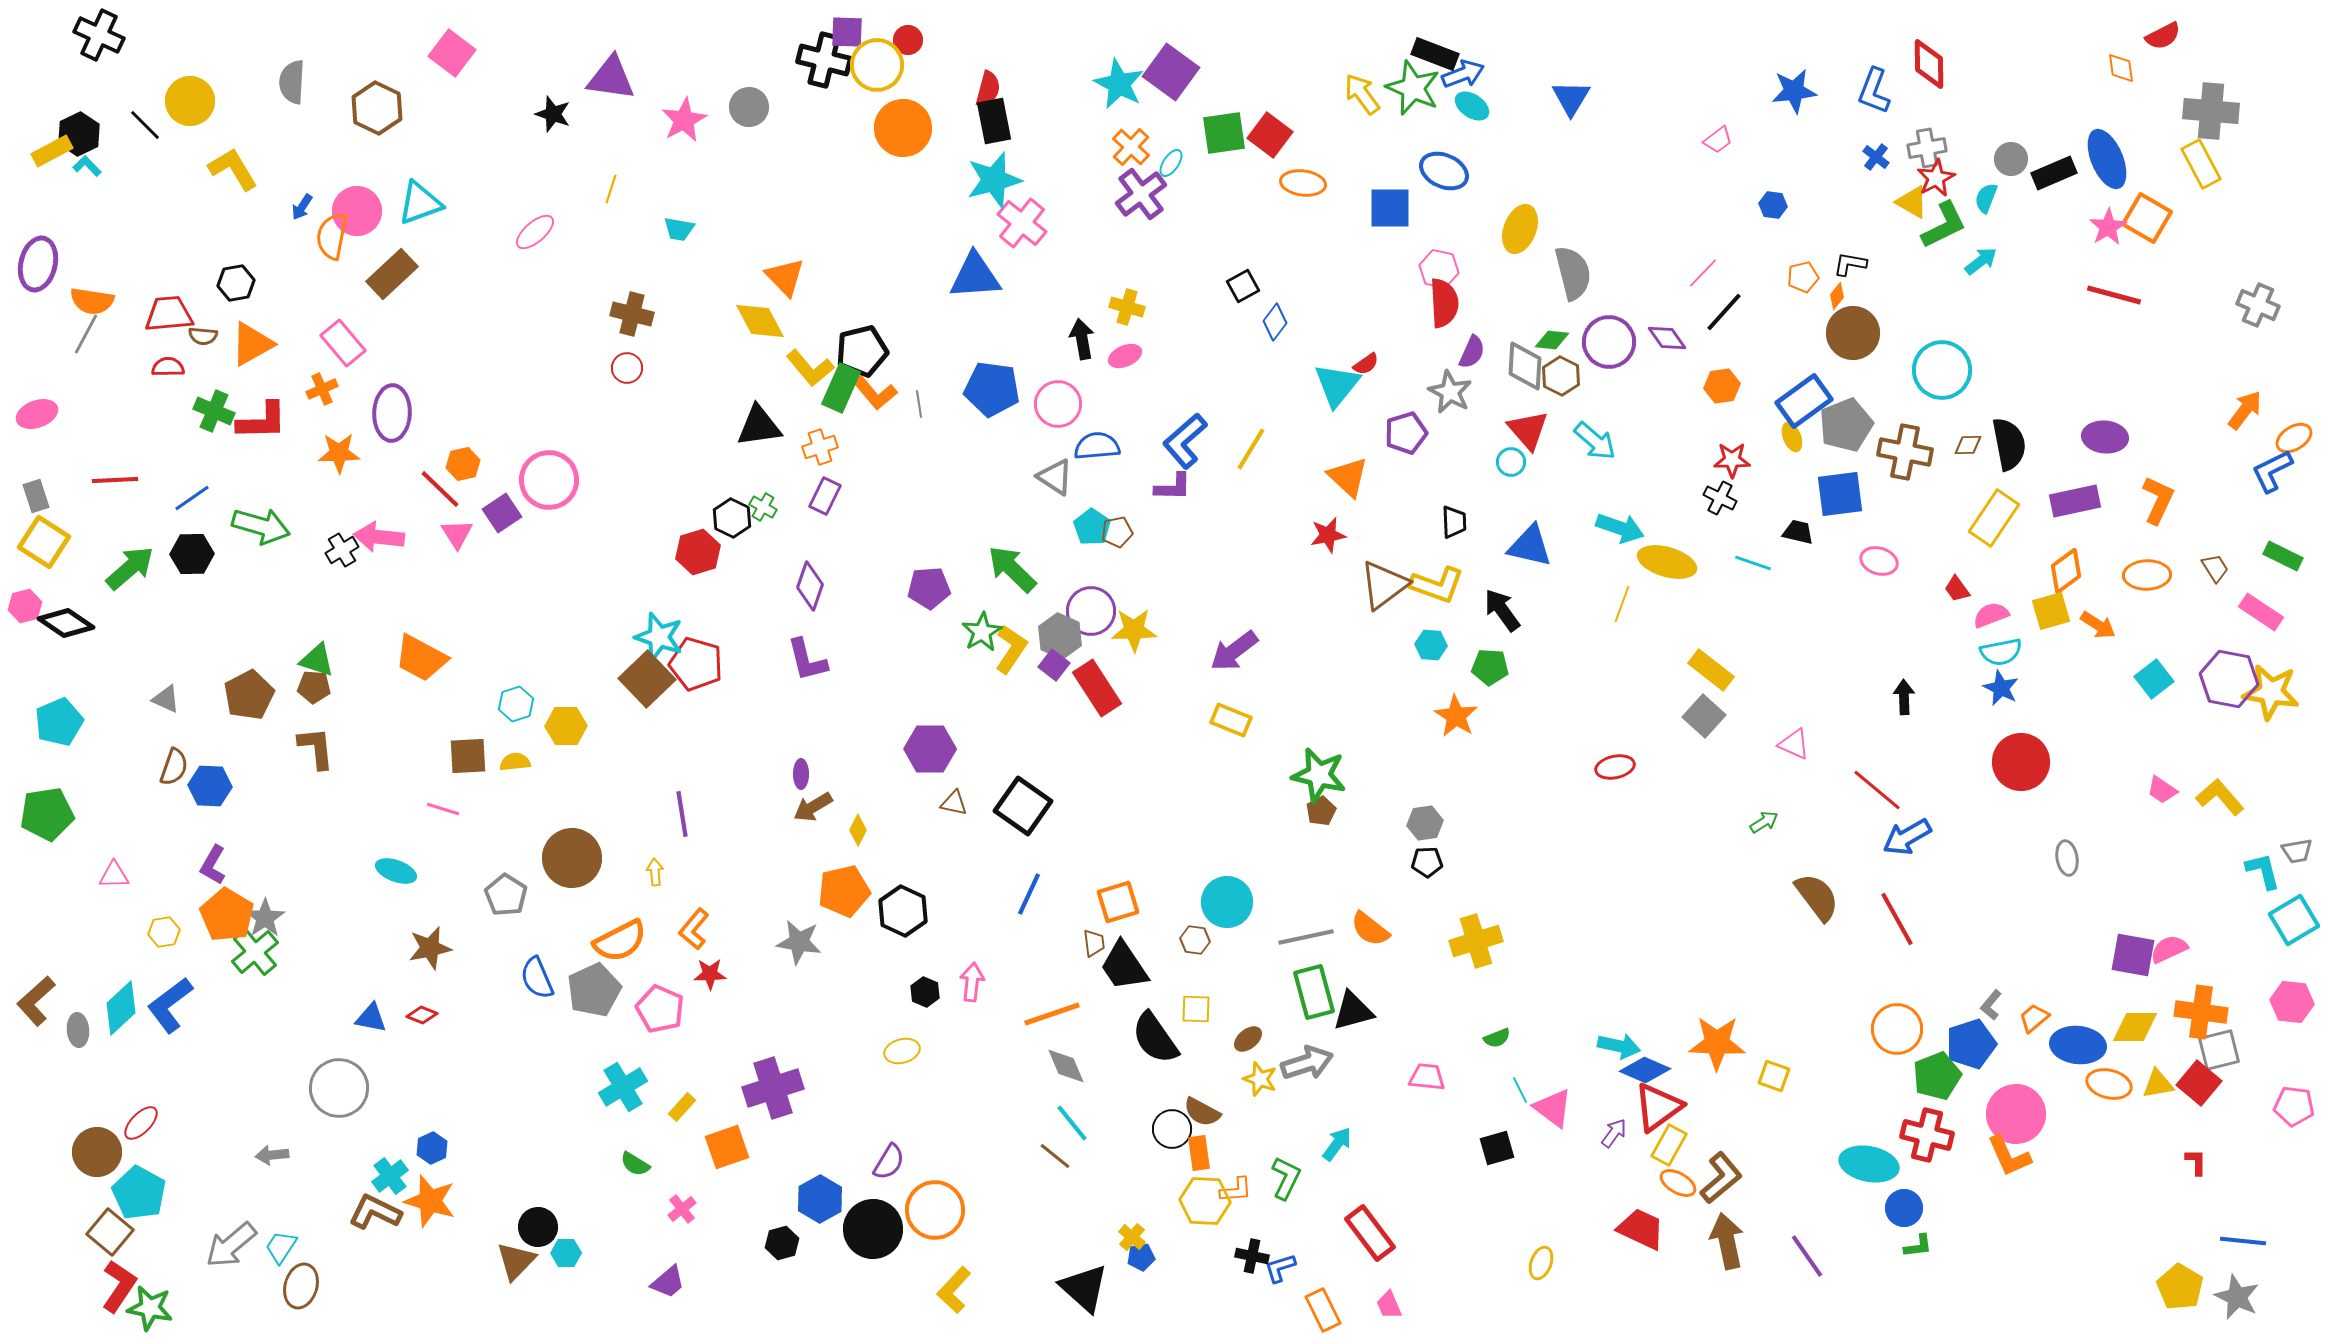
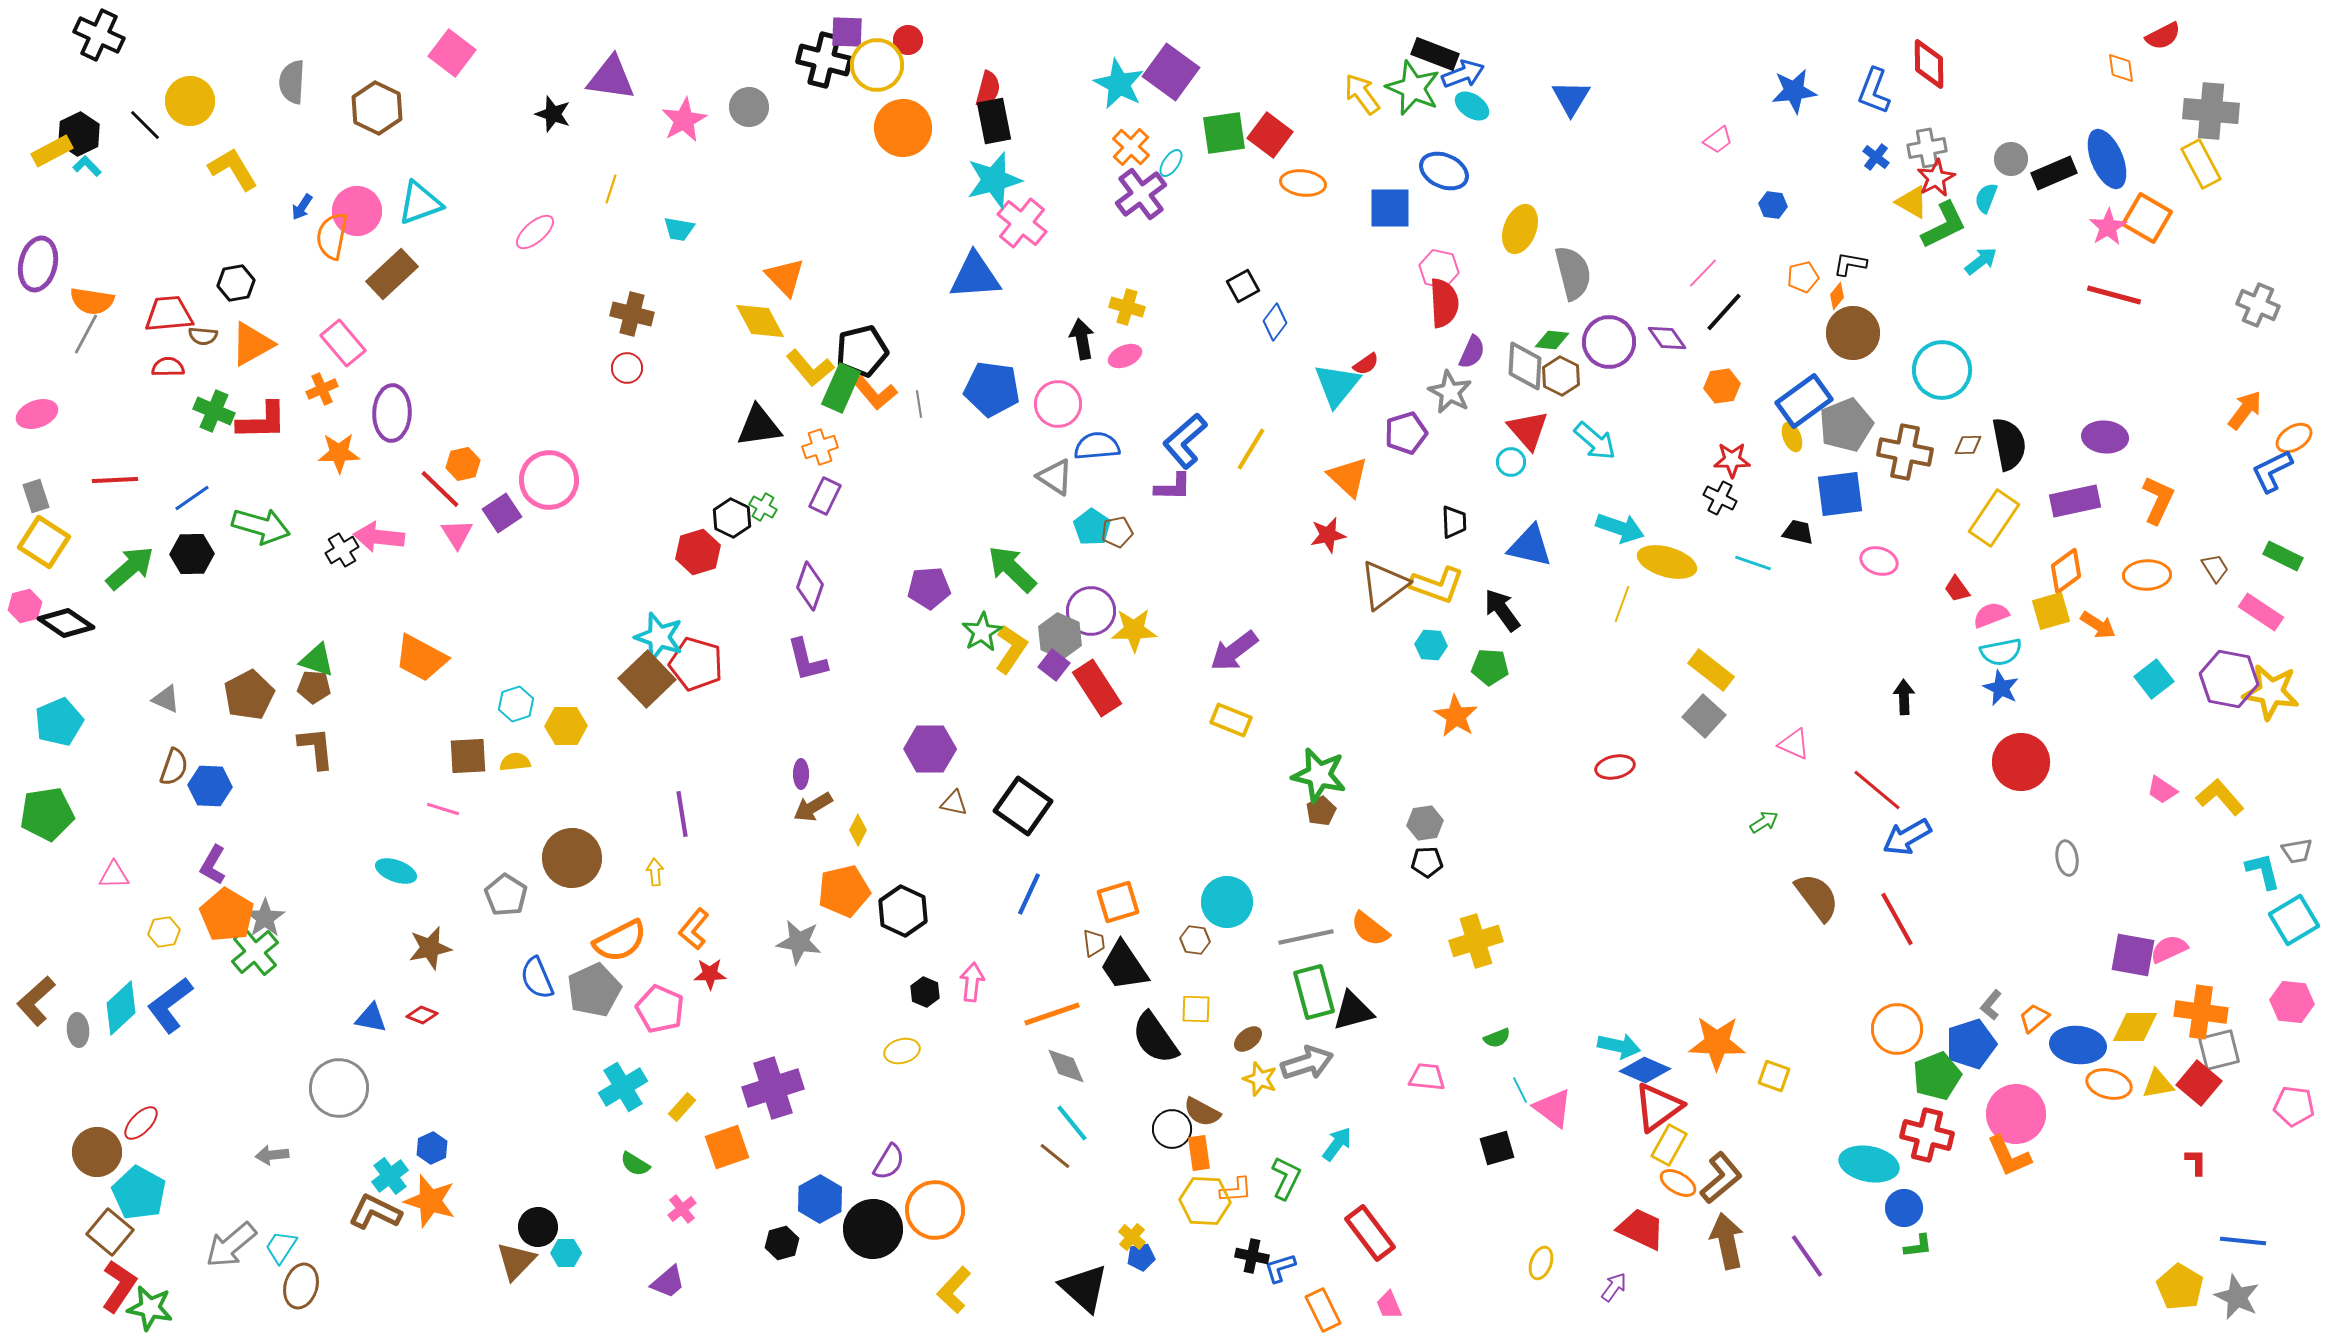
purple arrow at (1614, 1133): moved 154 px down
